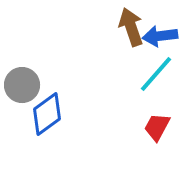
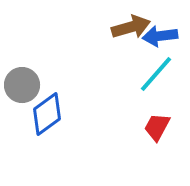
brown arrow: rotated 93 degrees clockwise
